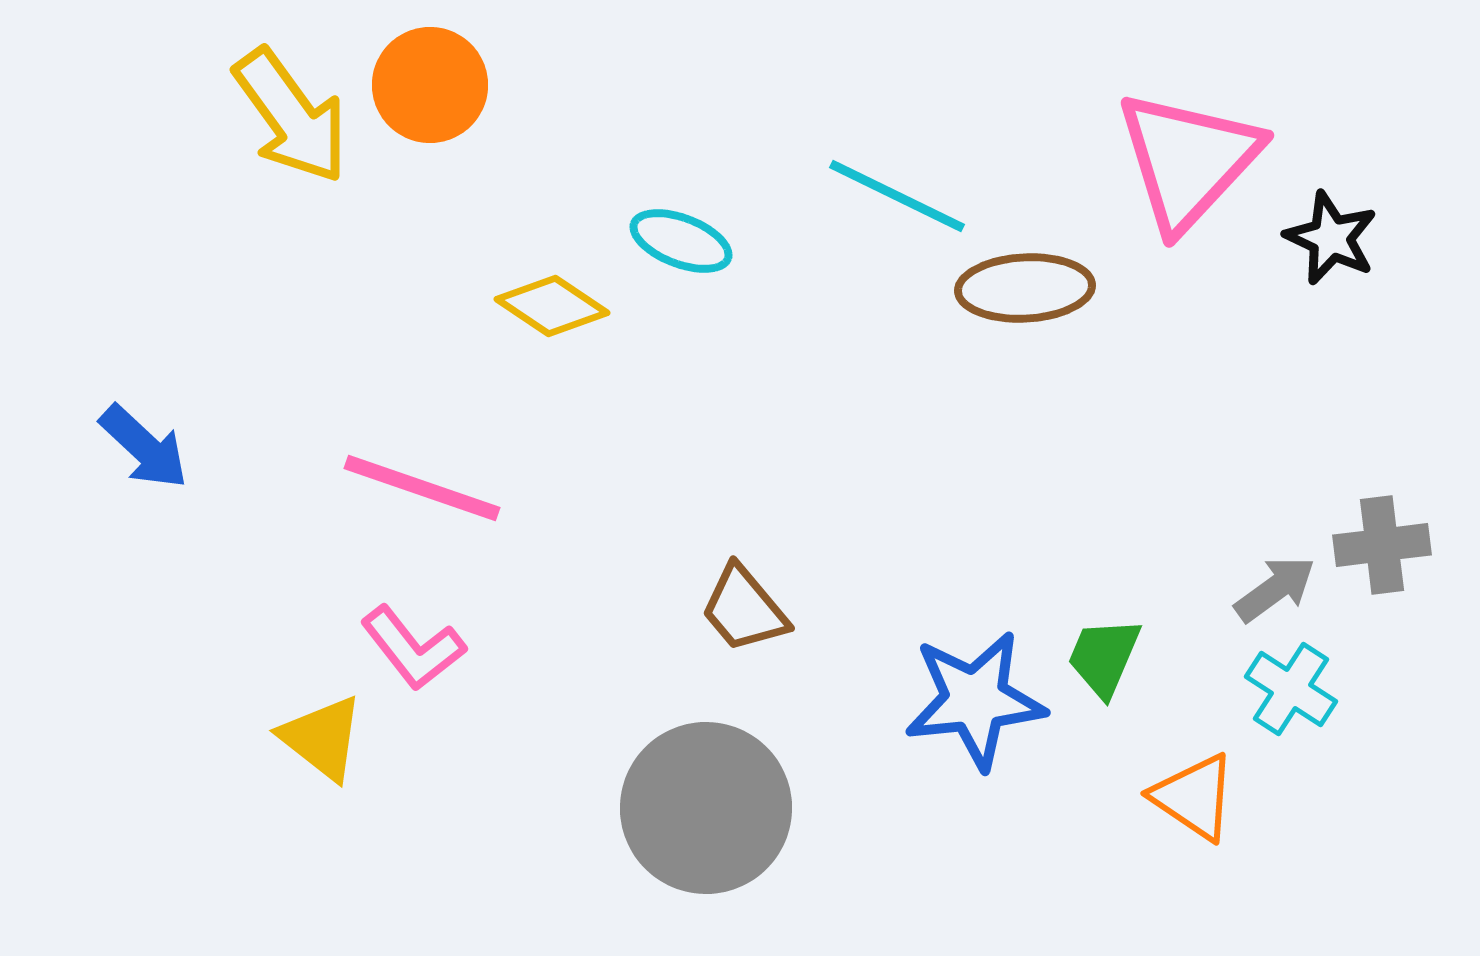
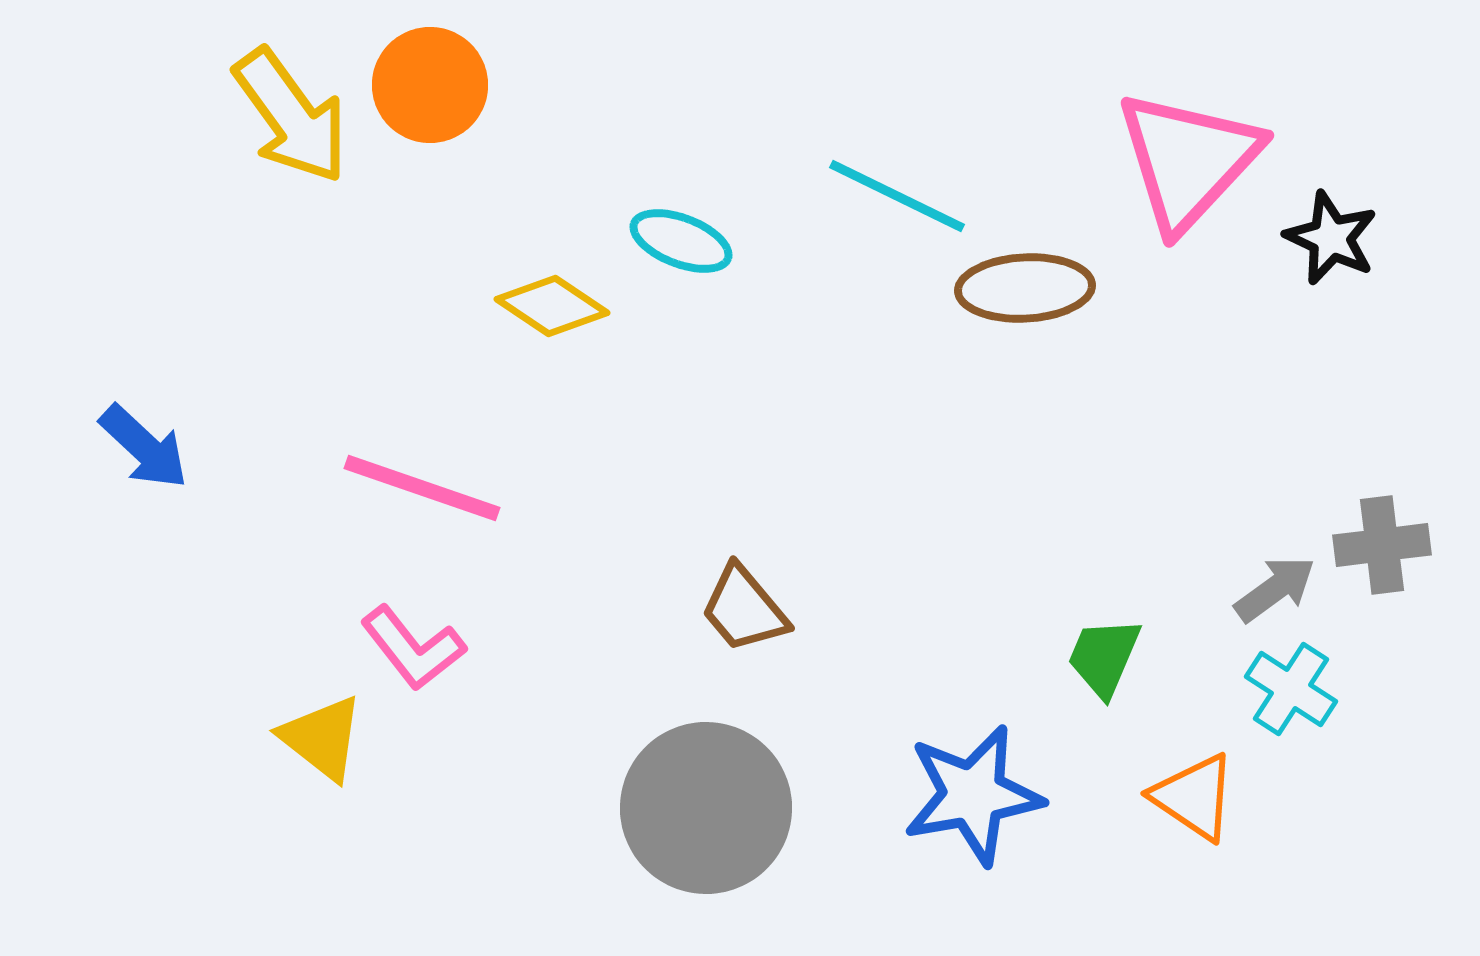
blue star: moved 2 px left, 95 px down; rotated 4 degrees counterclockwise
